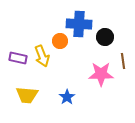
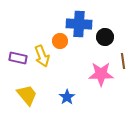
yellow trapezoid: rotated 135 degrees counterclockwise
